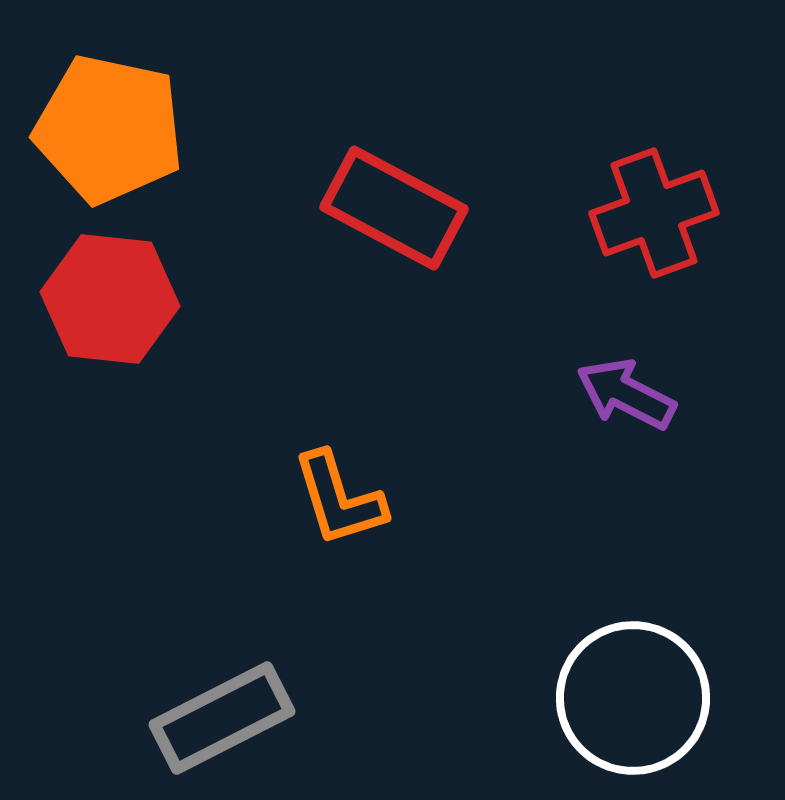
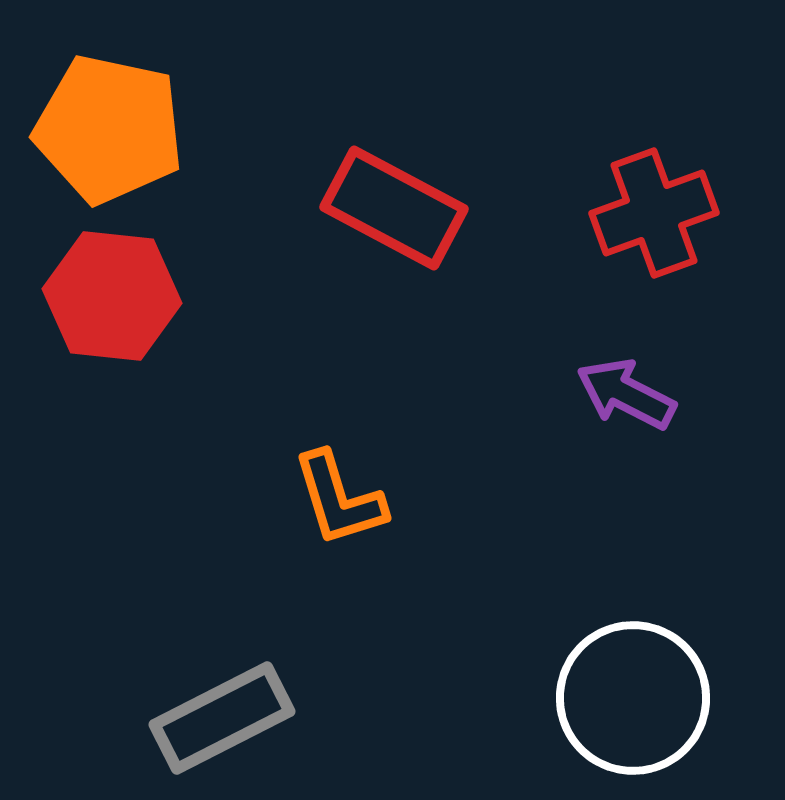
red hexagon: moved 2 px right, 3 px up
